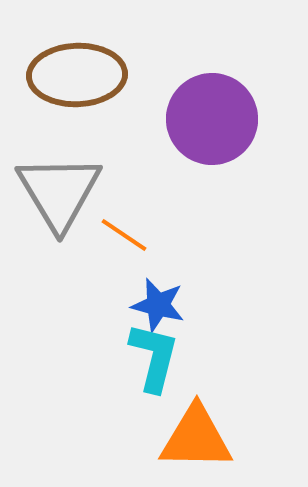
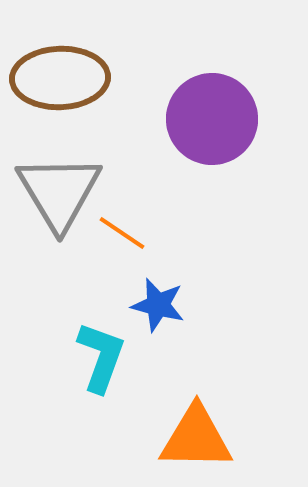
brown ellipse: moved 17 px left, 3 px down
orange line: moved 2 px left, 2 px up
cyan L-shape: moved 53 px left; rotated 6 degrees clockwise
